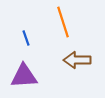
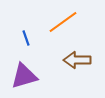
orange line: rotated 72 degrees clockwise
purple triangle: rotated 12 degrees counterclockwise
